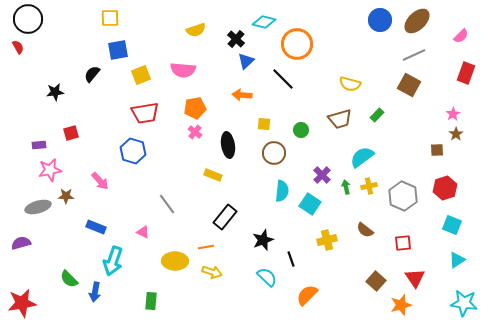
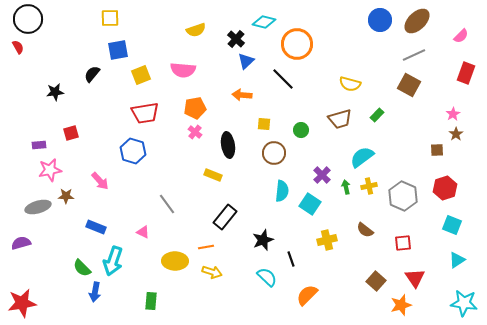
green semicircle at (69, 279): moved 13 px right, 11 px up
